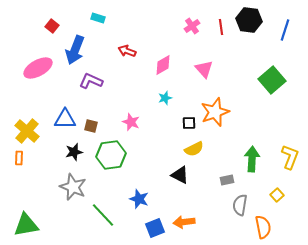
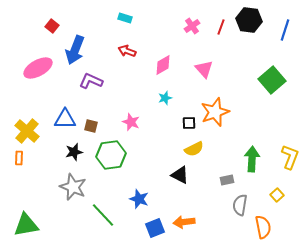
cyan rectangle: moved 27 px right
red line: rotated 28 degrees clockwise
